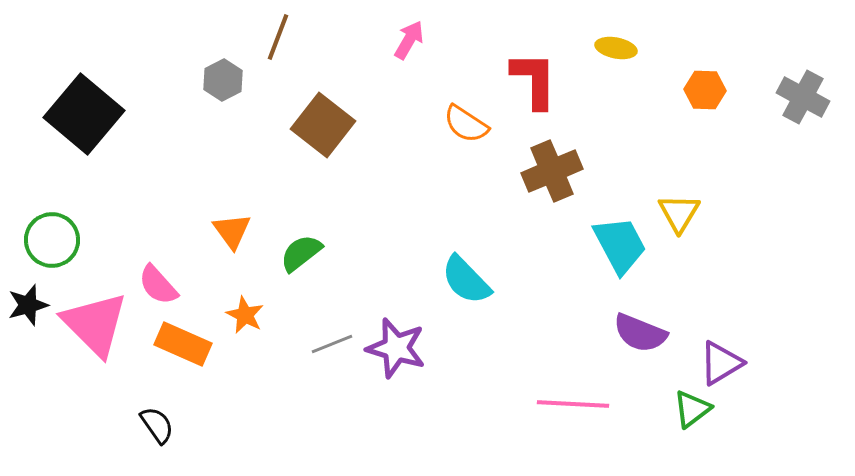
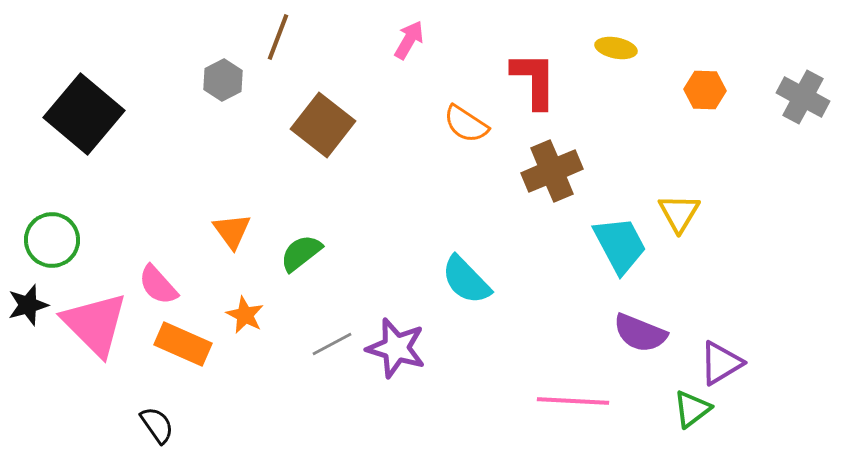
gray line: rotated 6 degrees counterclockwise
pink line: moved 3 px up
